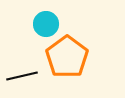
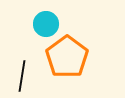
black line: rotated 68 degrees counterclockwise
